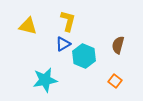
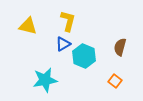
brown semicircle: moved 2 px right, 2 px down
